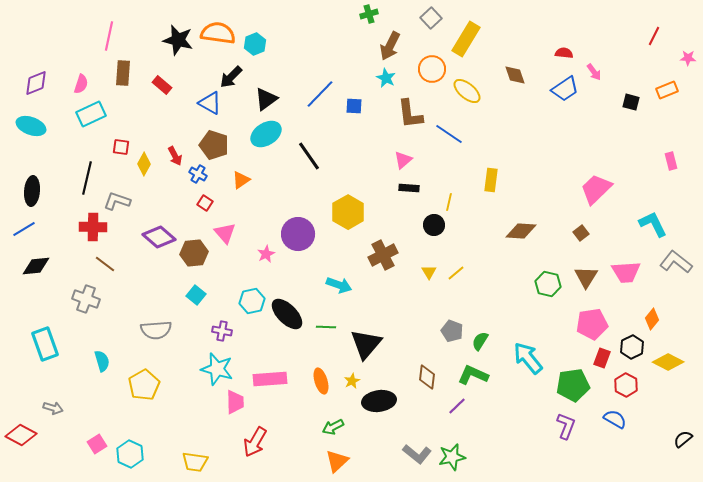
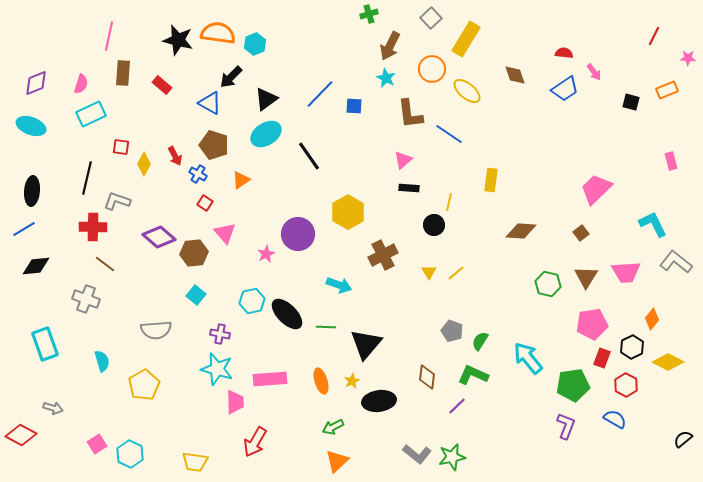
purple cross at (222, 331): moved 2 px left, 3 px down
